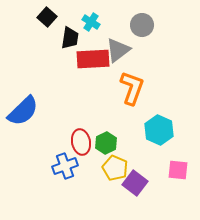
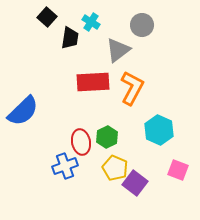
red rectangle: moved 23 px down
orange L-shape: rotated 8 degrees clockwise
green hexagon: moved 1 px right, 6 px up
pink square: rotated 15 degrees clockwise
